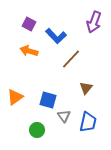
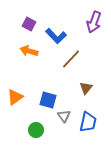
green circle: moved 1 px left
